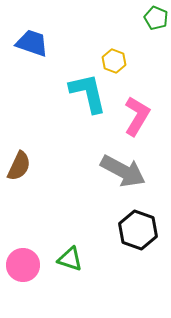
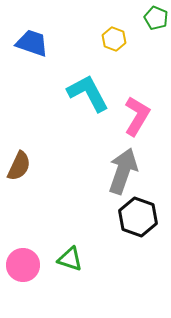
yellow hexagon: moved 22 px up
cyan L-shape: rotated 15 degrees counterclockwise
gray arrow: rotated 99 degrees counterclockwise
black hexagon: moved 13 px up
